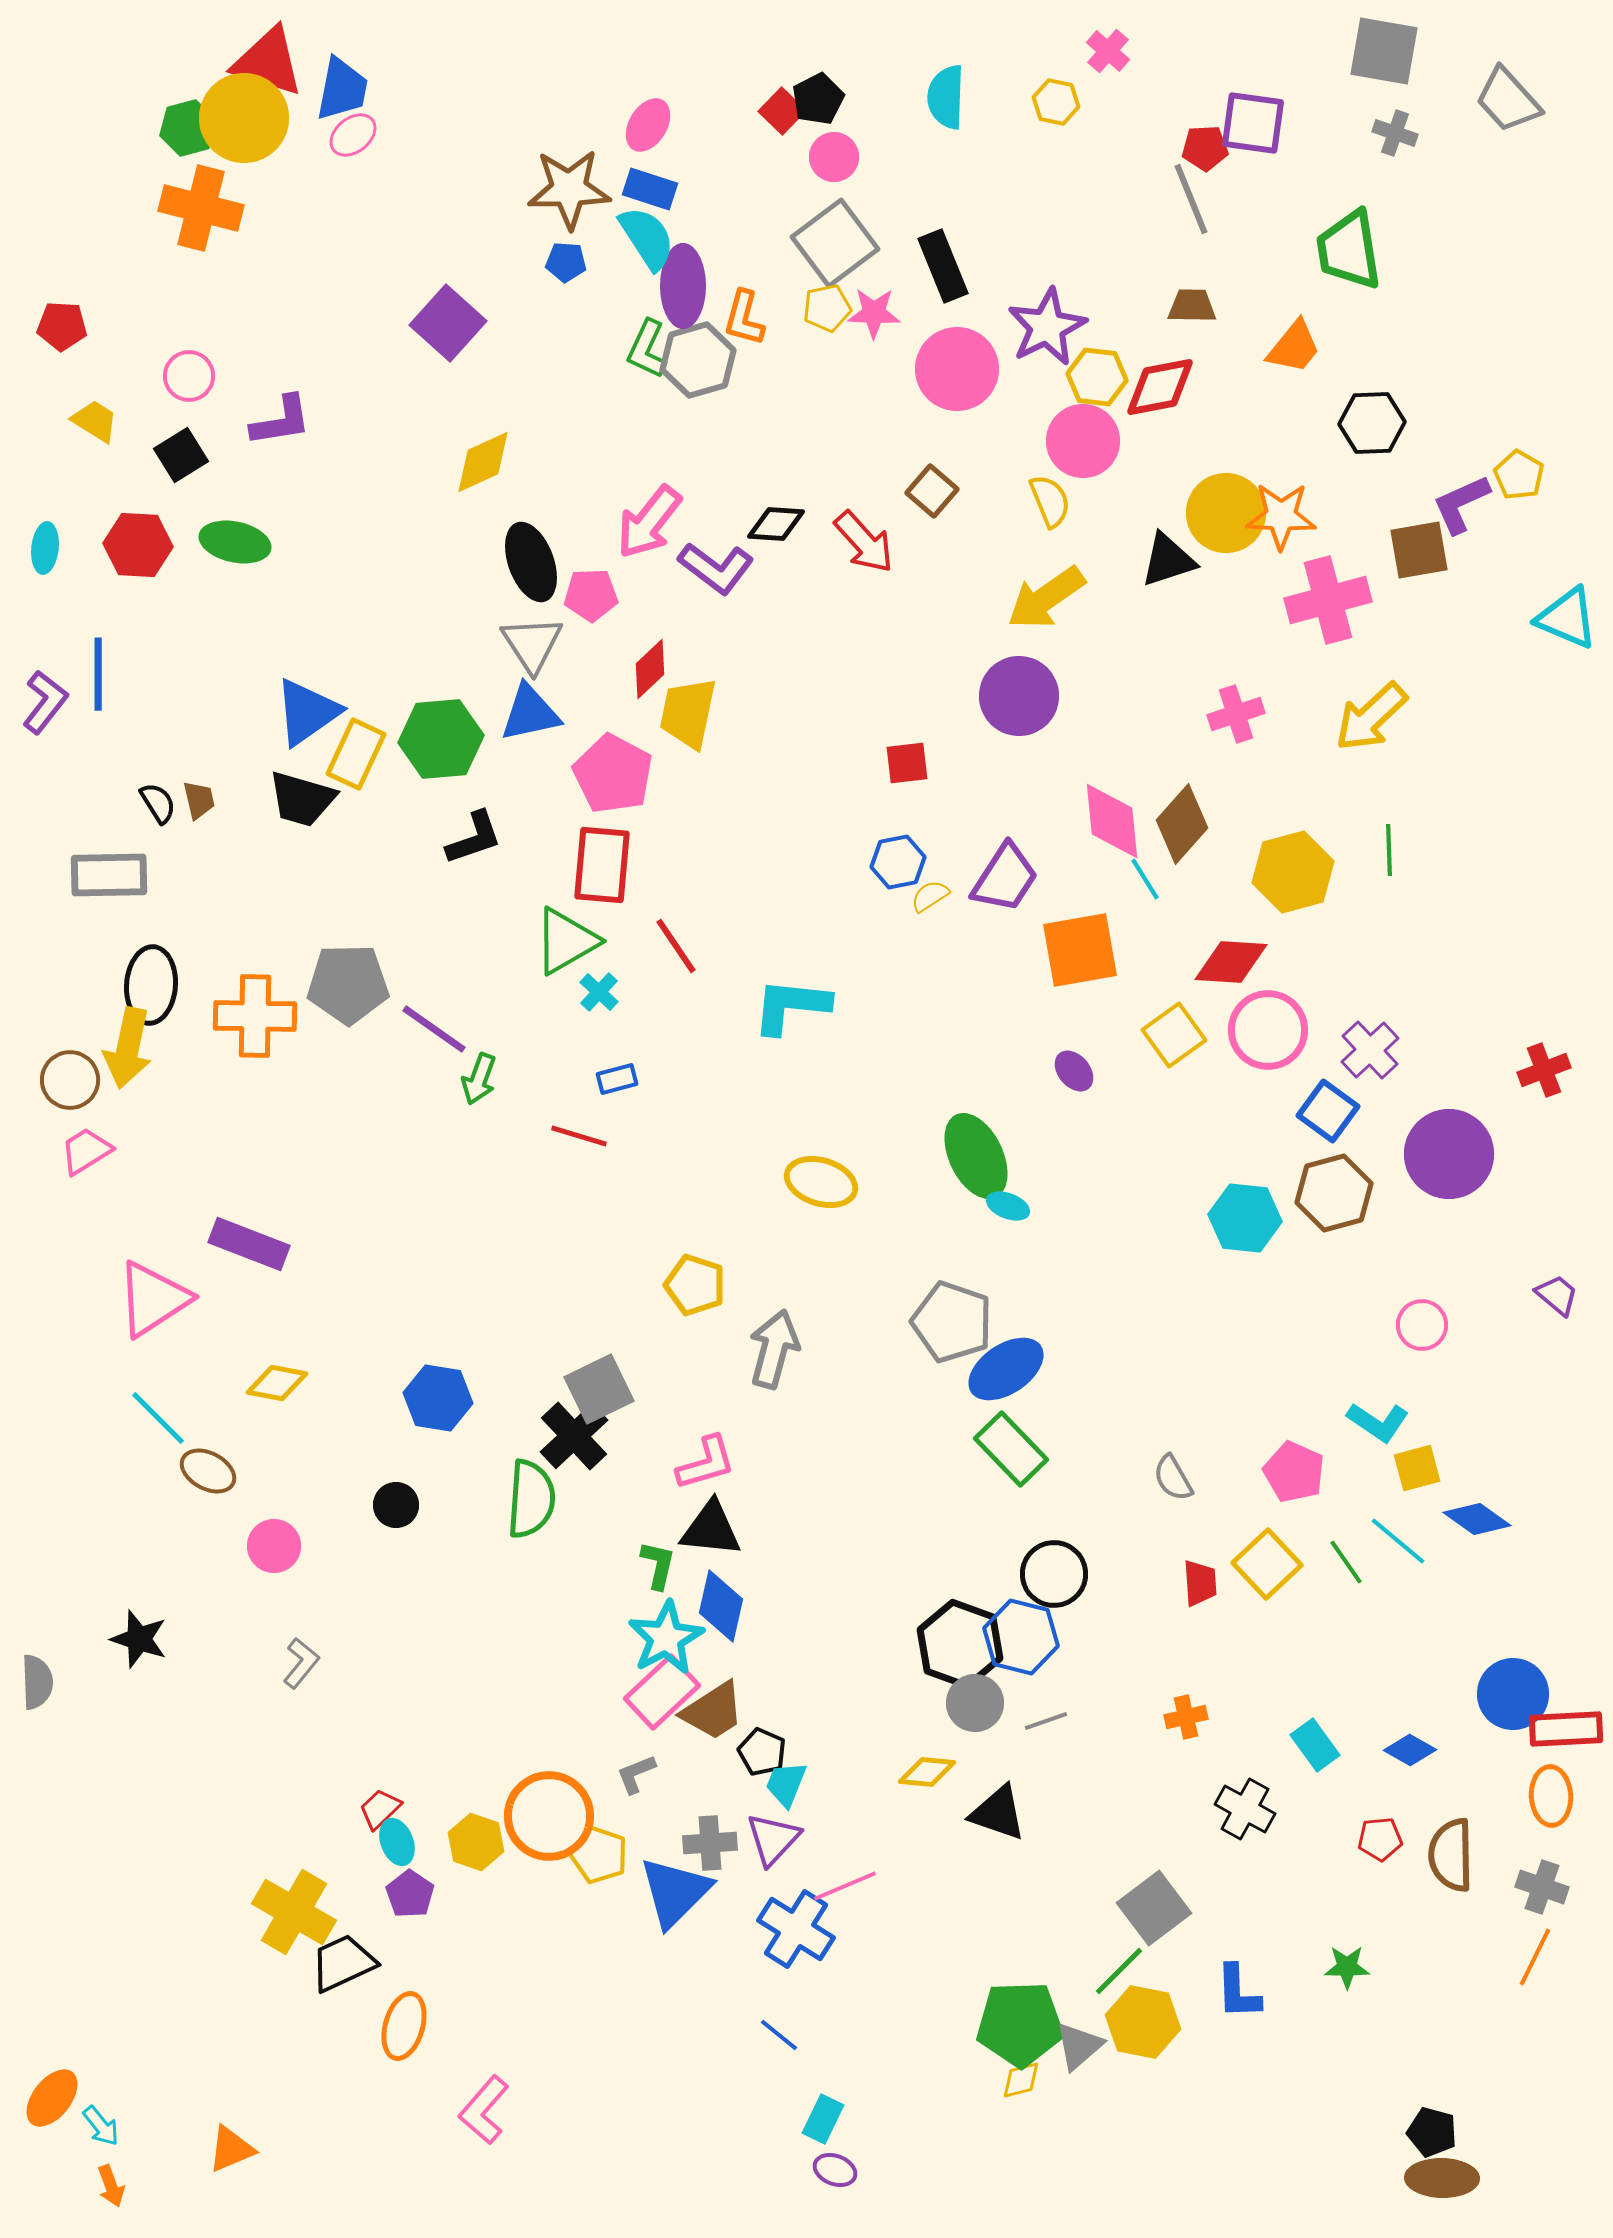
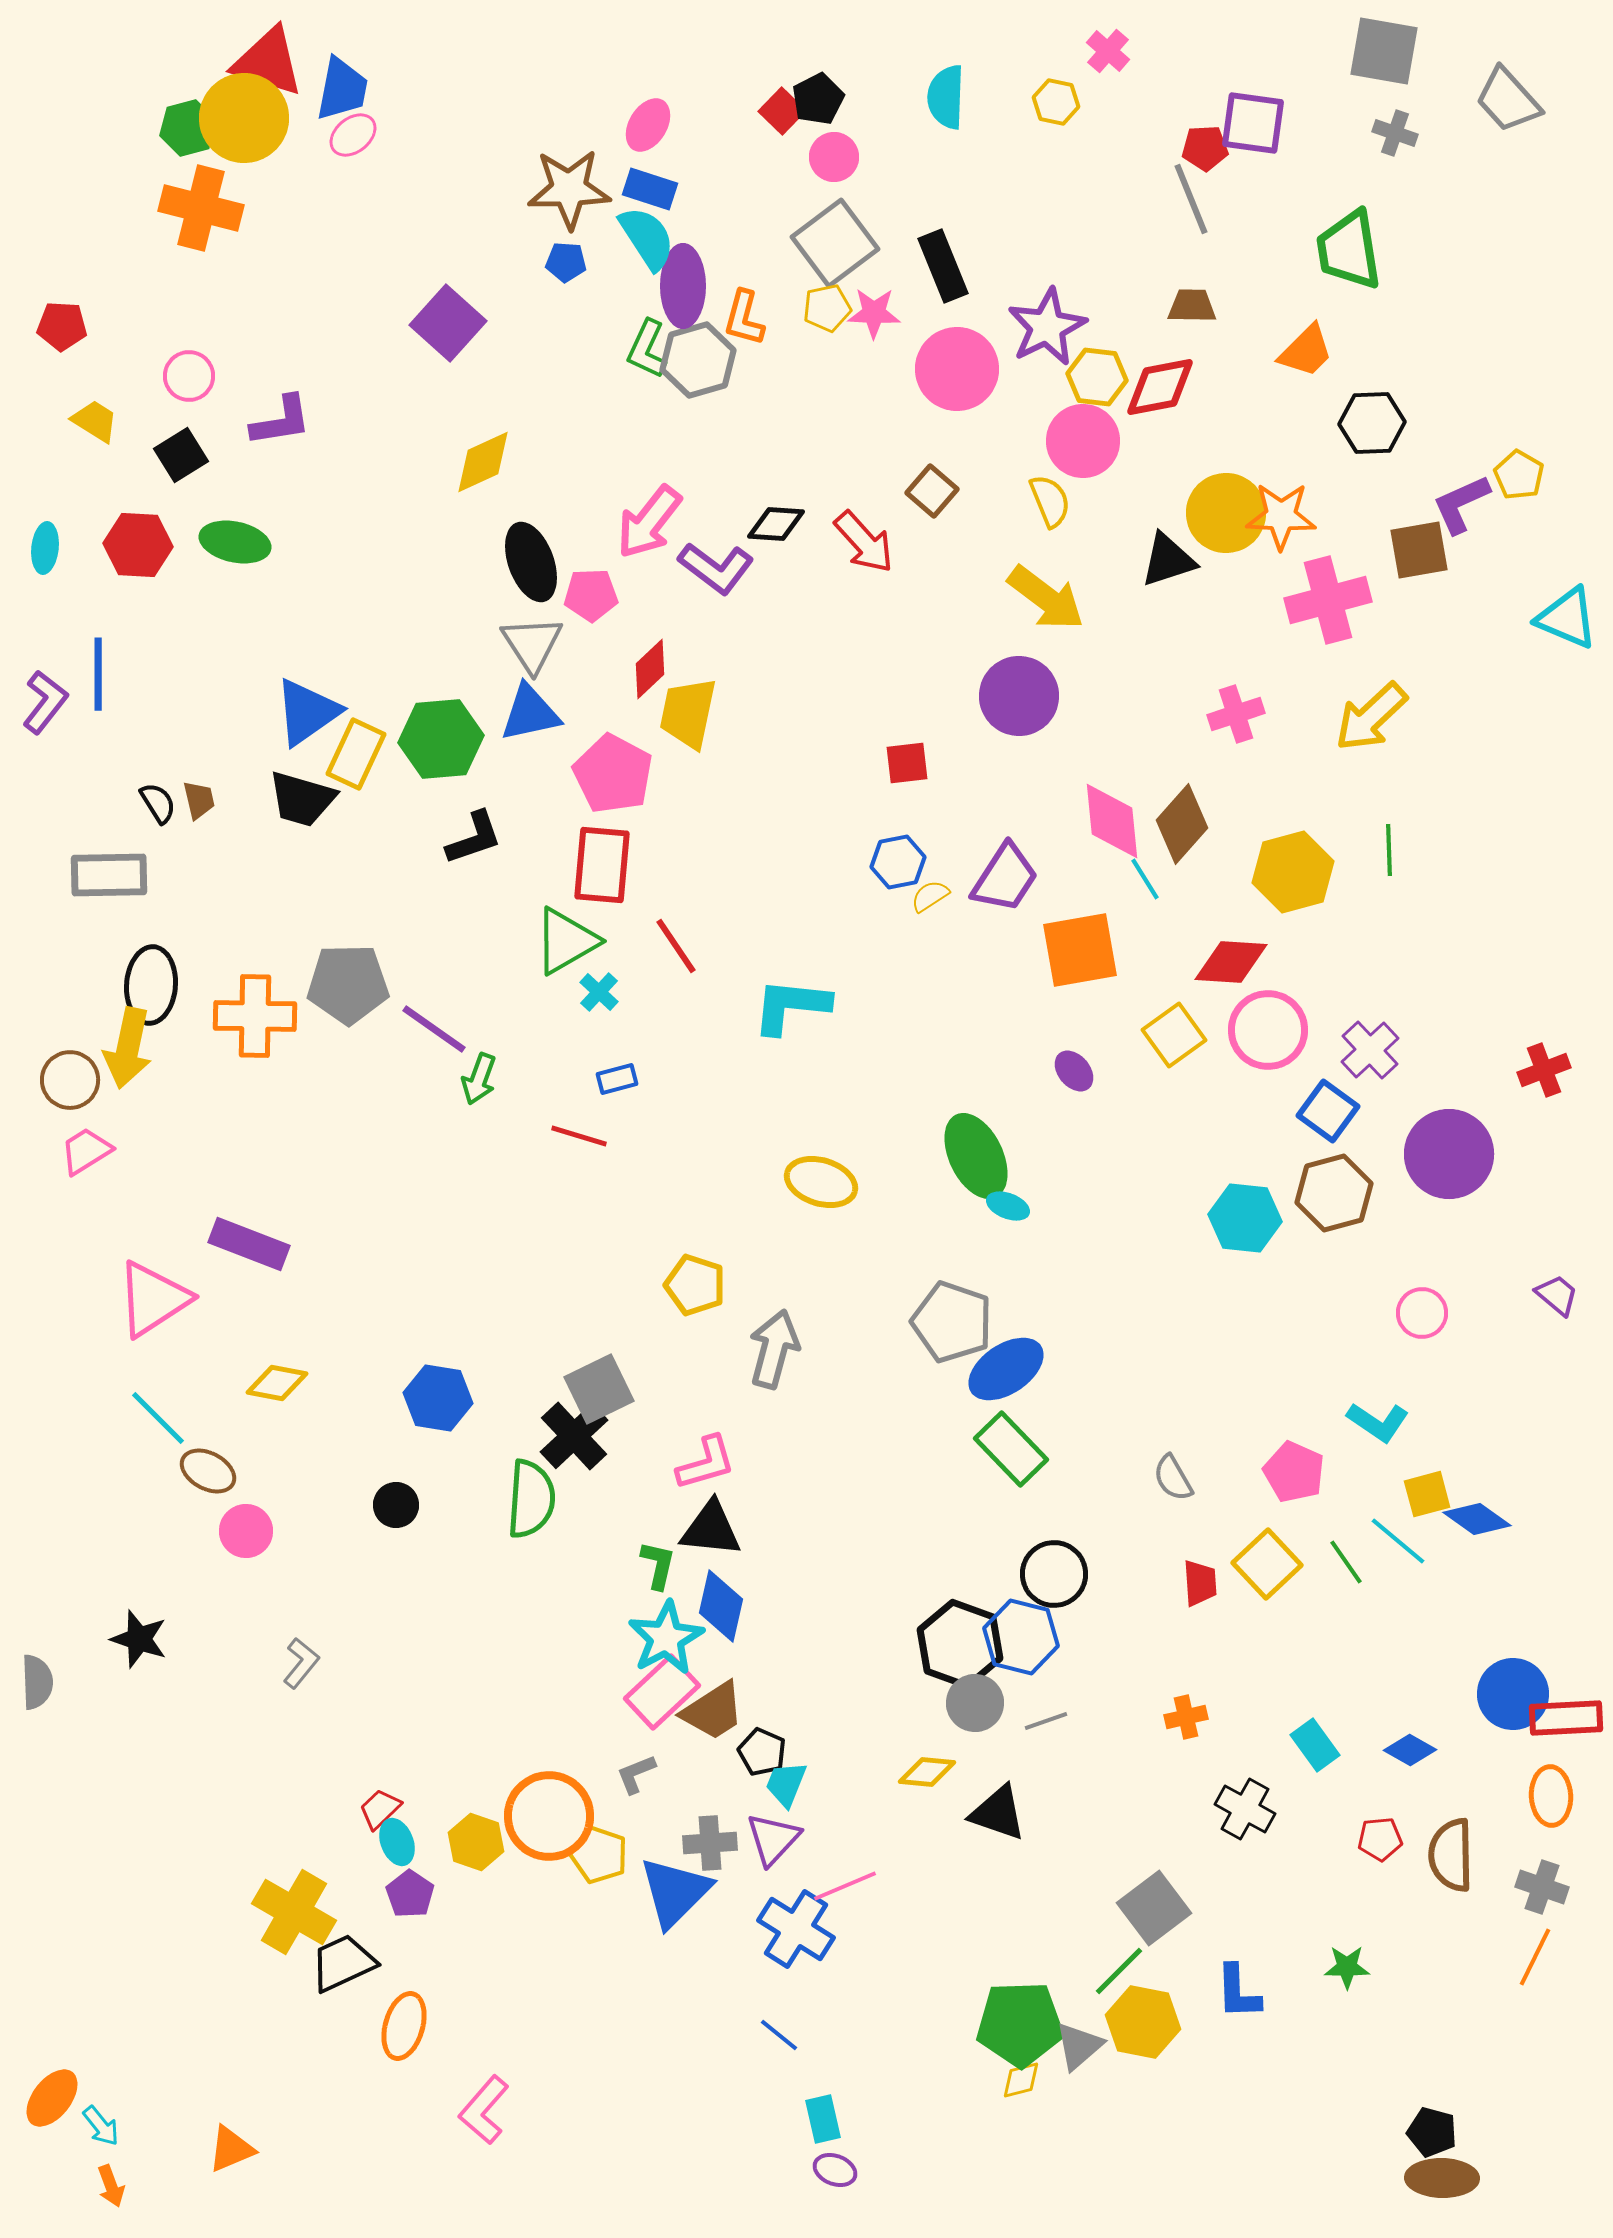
orange trapezoid at (1294, 347): moved 12 px right, 4 px down; rotated 6 degrees clockwise
yellow arrow at (1046, 598): rotated 108 degrees counterclockwise
pink circle at (1422, 1325): moved 12 px up
yellow square at (1417, 1468): moved 10 px right, 26 px down
pink circle at (274, 1546): moved 28 px left, 15 px up
red rectangle at (1566, 1729): moved 11 px up
cyan rectangle at (823, 2119): rotated 39 degrees counterclockwise
